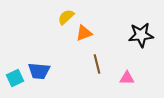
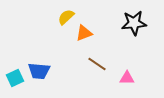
black star: moved 7 px left, 12 px up
brown line: rotated 42 degrees counterclockwise
